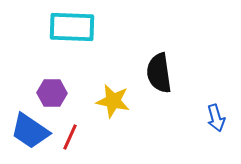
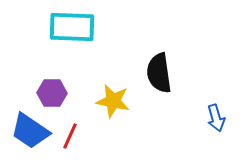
red line: moved 1 px up
